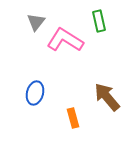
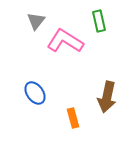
gray triangle: moved 1 px up
pink L-shape: moved 1 px down
blue ellipse: rotated 50 degrees counterclockwise
brown arrow: rotated 128 degrees counterclockwise
